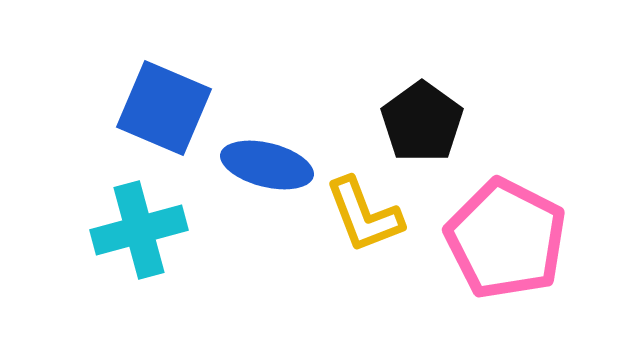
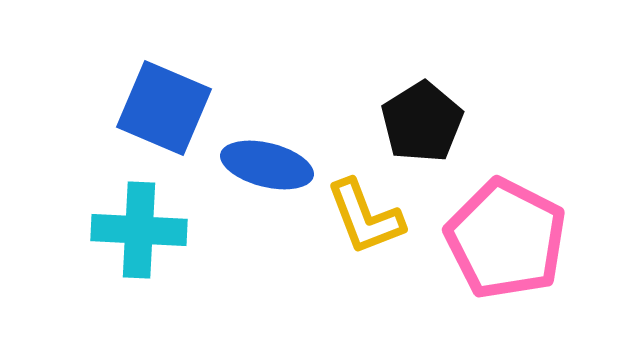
black pentagon: rotated 4 degrees clockwise
yellow L-shape: moved 1 px right, 2 px down
cyan cross: rotated 18 degrees clockwise
